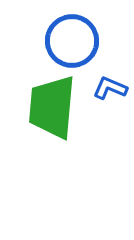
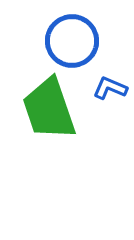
green trapezoid: moved 3 px left, 2 px down; rotated 24 degrees counterclockwise
